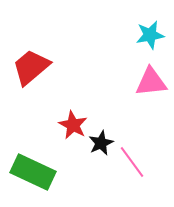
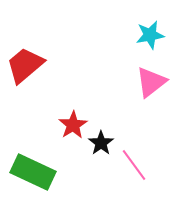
red trapezoid: moved 6 px left, 2 px up
pink triangle: rotated 32 degrees counterclockwise
red star: rotated 12 degrees clockwise
black star: rotated 10 degrees counterclockwise
pink line: moved 2 px right, 3 px down
